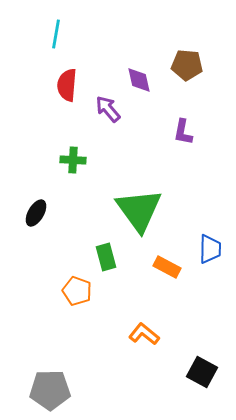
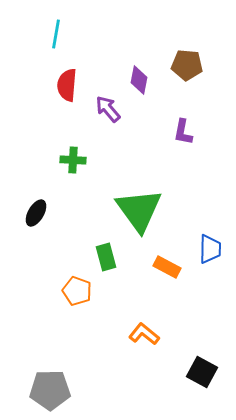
purple diamond: rotated 24 degrees clockwise
